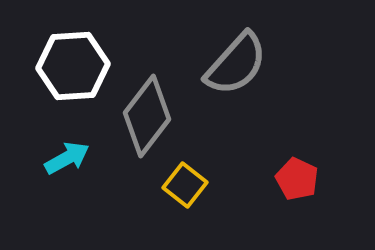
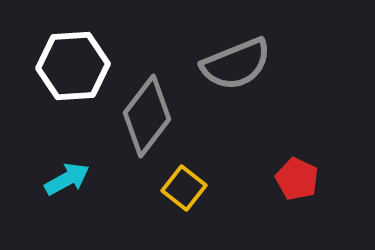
gray semicircle: rotated 26 degrees clockwise
cyan arrow: moved 21 px down
yellow square: moved 1 px left, 3 px down
